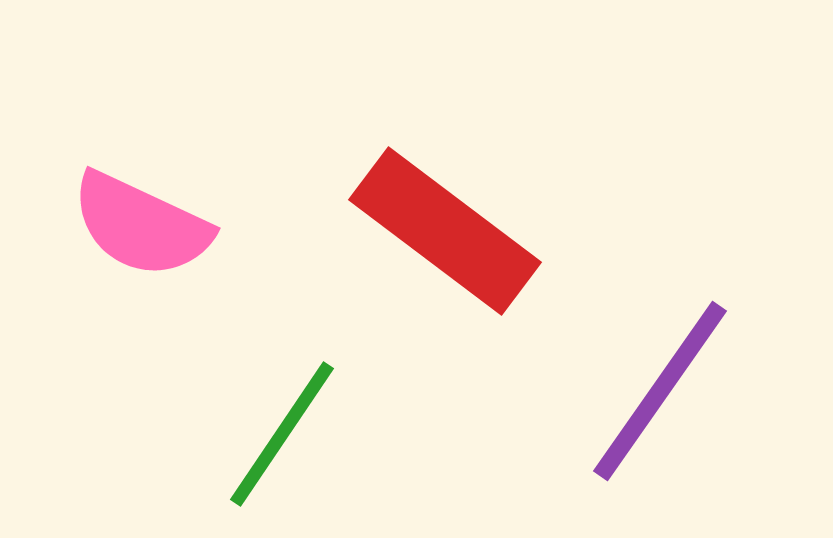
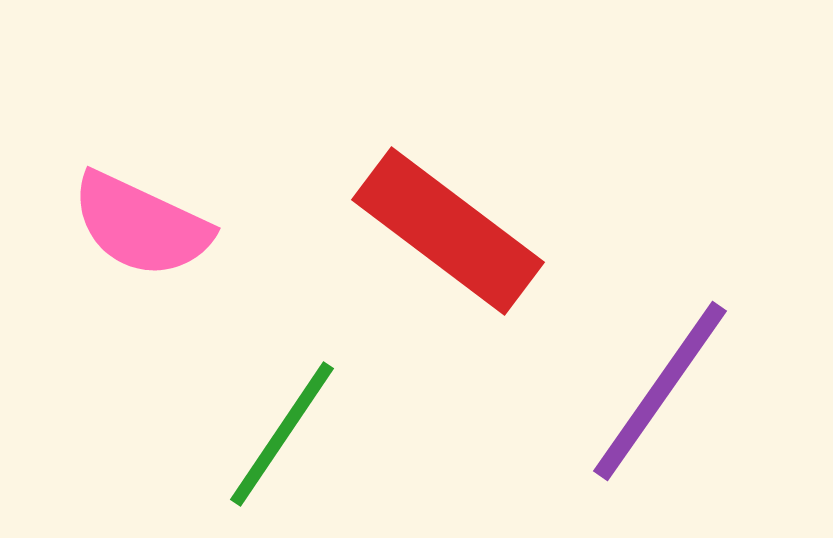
red rectangle: moved 3 px right
